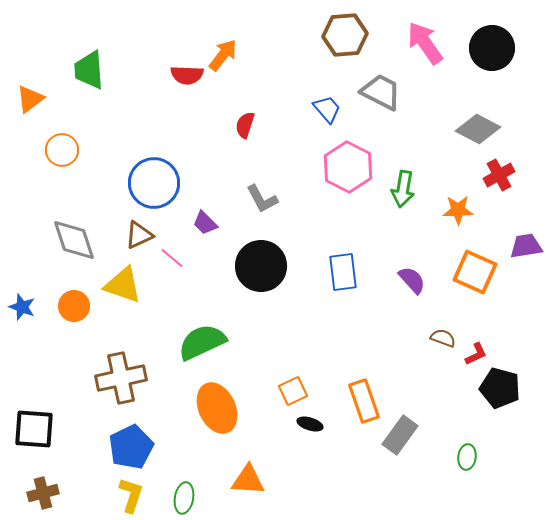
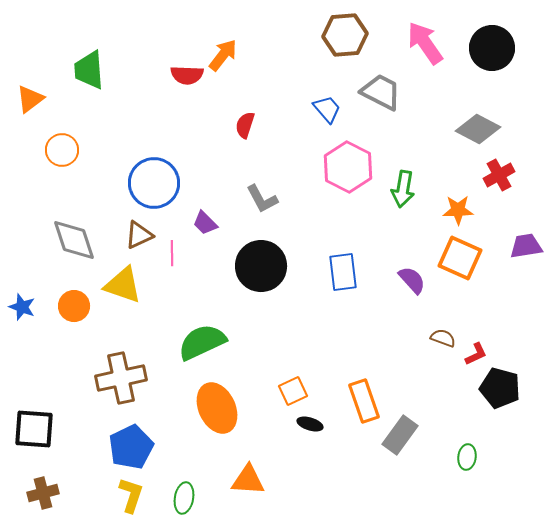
pink line at (172, 258): moved 5 px up; rotated 50 degrees clockwise
orange square at (475, 272): moved 15 px left, 14 px up
